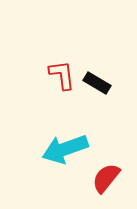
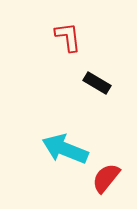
red L-shape: moved 6 px right, 38 px up
cyan arrow: rotated 42 degrees clockwise
